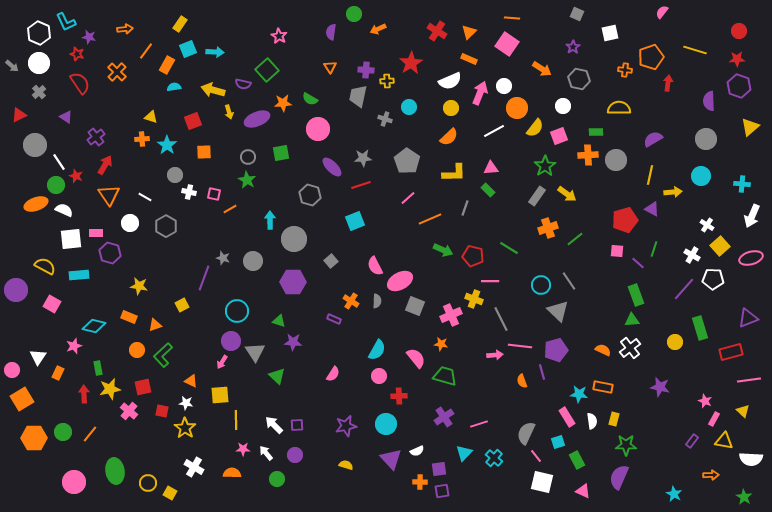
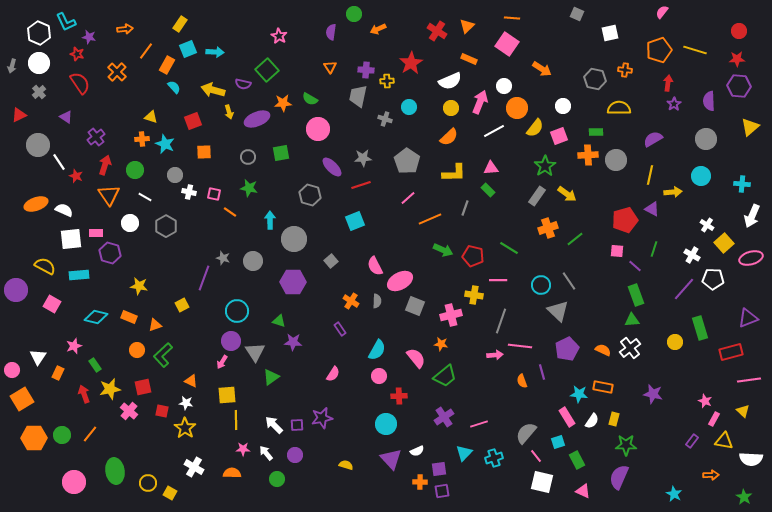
orange triangle at (469, 32): moved 2 px left, 6 px up
purple star at (573, 47): moved 101 px right, 57 px down
orange pentagon at (651, 57): moved 8 px right, 7 px up
gray arrow at (12, 66): rotated 64 degrees clockwise
gray hexagon at (579, 79): moved 16 px right
purple hexagon at (739, 86): rotated 15 degrees counterclockwise
cyan semicircle at (174, 87): rotated 56 degrees clockwise
pink arrow at (480, 93): moved 9 px down
gray circle at (35, 145): moved 3 px right
cyan star at (167, 145): moved 2 px left, 1 px up; rotated 12 degrees counterclockwise
red arrow at (105, 165): rotated 12 degrees counterclockwise
green star at (247, 180): moved 2 px right, 8 px down; rotated 18 degrees counterclockwise
green circle at (56, 185): moved 79 px right, 15 px up
orange line at (230, 209): moved 3 px down; rotated 64 degrees clockwise
yellow square at (720, 246): moved 4 px right, 3 px up
purple line at (638, 263): moved 3 px left, 3 px down
pink line at (490, 281): moved 8 px right, 1 px up
yellow cross at (474, 299): moved 4 px up; rotated 12 degrees counterclockwise
pink cross at (451, 315): rotated 10 degrees clockwise
purple rectangle at (334, 319): moved 6 px right, 10 px down; rotated 32 degrees clockwise
gray line at (501, 319): moved 2 px down; rotated 45 degrees clockwise
cyan diamond at (94, 326): moved 2 px right, 9 px up
purple pentagon at (556, 350): moved 11 px right, 1 px up; rotated 10 degrees counterclockwise
green rectangle at (98, 368): moved 3 px left, 3 px up; rotated 24 degrees counterclockwise
green triangle at (277, 376): moved 6 px left, 1 px down; rotated 42 degrees clockwise
green trapezoid at (445, 376): rotated 125 degrees clockwise
purple star at (660, 387): moved 7 px left, 7 px down
red arrow at (84, 394): rotated 18 degrees counterclockwise
yellow square at (220, 395): moved 7 px right
white semicircle at (592, 421): rotated 42 degrees clockwise
purple star at (346, 426): moved 24 px left, 8 px up
green circle at (63, 432): moved 1 px left, 3 px down
gray semicircle at (526, 433): rotated 15 degrees clockwise
cyan cross at (494, 458): rotated 30 degrees clockwise
